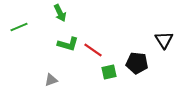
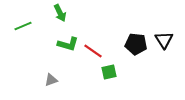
green line: moved 4 px right, 1 px up
red line: moved 1 px down
black pentagon: moved 1 px left, 19 px up
